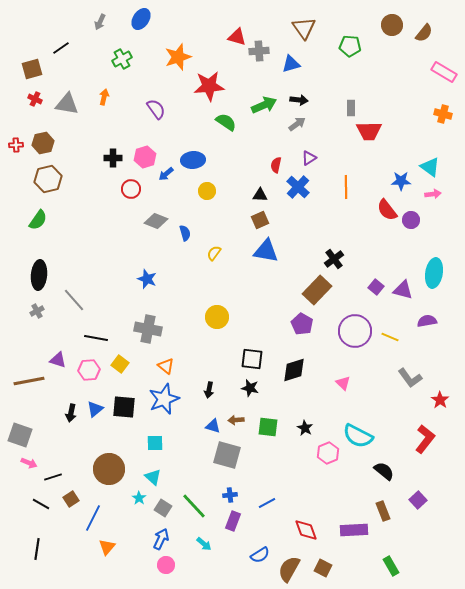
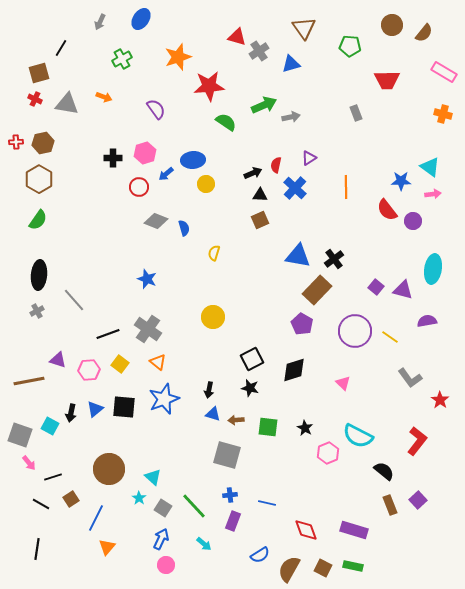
black line at (61, 48): rotated 24 degrees counterclockwise
gray cross at (259, 51): rotated 30 degrees counterclockwise
brown square at (32, 69): moved 7 px right, 4 px down
orange arrow at (104, 97): rotated 98 degrees clockwise
black arrow at (299, 100): moved 46 px left, 73 px down; rotated 30 degrees counterclockwise
gray rectangle at (351, 108): moved 5 px right, 5 px down; rotated 21 degrees counterclockwise
gray arrow at (297, 124): moved 6 px left, 7 px up; rotated 24 degrees clockwise
red trapezoid at (369, 131): moved 18 px right, 51 px up
red cross at (16, 145): moved 3 px up
pink hexagon at (145, 157): moved 4 px up
brown hexagon at (48, 179): moved 9 px left; rotated 16 degrees counterclockwise
blue cross at (298, 187): moved 3 px left, 1 px down
red circle at (131, 189): moved 8 px right, 2 px up
yellow circle at (207, 191): moved 1 px left, 7 px up
purple circle at (411, 220): moved 2 px right, 1 px down
blue semicircle at (185, 233): moved 1 px left, 5 px up
blue triangle at (266, 251): moved 32 px right, 5 px down
yellow semicircle at (214, 253): rotated 21 degrees counterclockwise
cyan ellipse at (434, 273): moved 1 px left, 4 px up
yellow circle at (217, 317): moved 4 px left
gray cross at (148, 329): rotated 24 degrees clockwise
yellow line at (390, 337): rotated 12 degrees clockwise
black line at (96, 338): moved 12 px right, 4 px up; rotated 30 degrees counterclockwise
black square at (252, 359): rotated 35 degrees counterclockwise
orange triangle at (166, 366): moved 8 px left, 4 px up
blue triangle at (213, 426): moved 12 px up
red L-shape at (425, 439): moved 8 px left, 2 px down
cyan square at (155, 443): moved 105 px left, 17 px up; rotated 30 degrees clockwise
pink arrow at (29, 463): rotated 28 degrees clockwise
blue line at (267, 503): rotated 42 degrees clockwise
brown rectangle at (383, 511): moved 7 px right, 6 px up
blue line at (93, 518): moved 3 px right
purple rectangle at (354, 530): rotated 20 degrees clockwise
green rectangle at (391, 566): moved 38 px left; rotated 48 degrees counterclockwise
